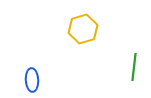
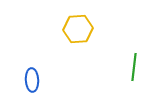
yellow hexagon: moved 5 px left; rotated 12 degrees clockwise
